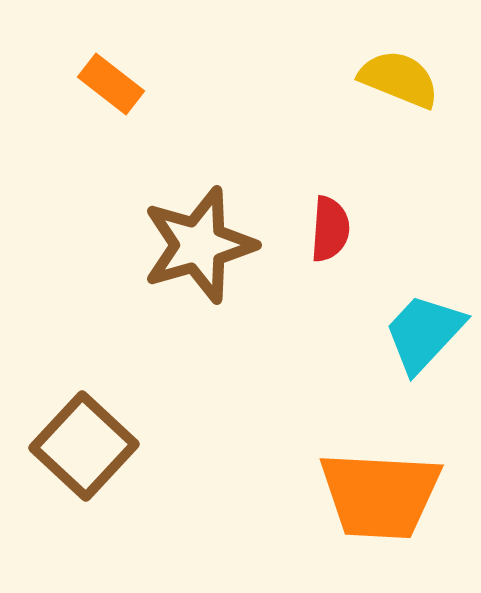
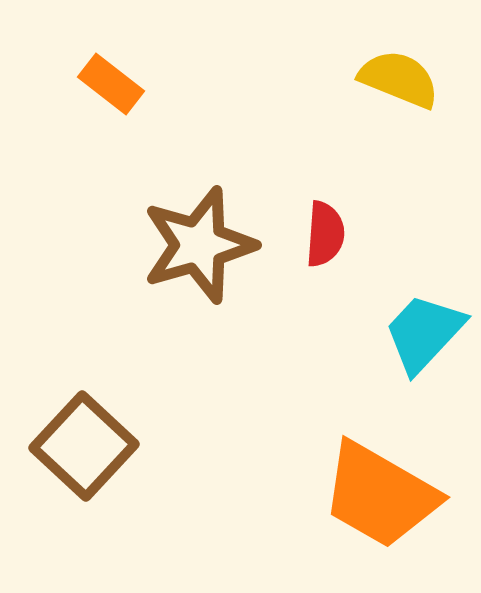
red semicircle: moved 5 px left, 5 px down
orange trapezoid: rotated 27 degrees clockwise
